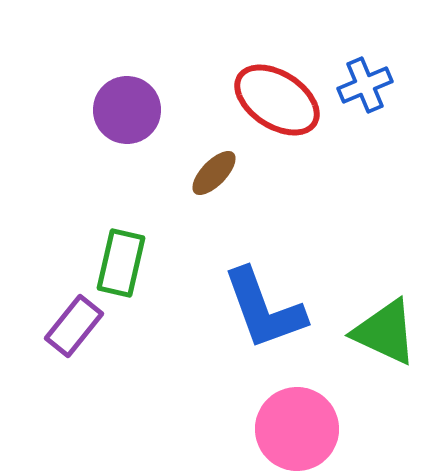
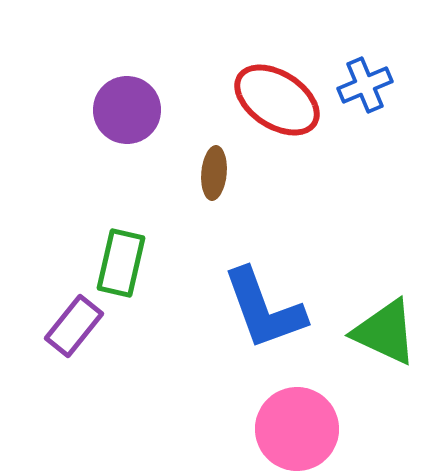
brown ellipse: rotated 39 degrees counterclockwise
